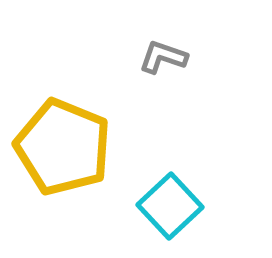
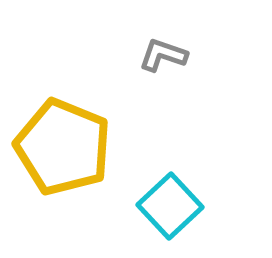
gray L-shape: moved 2 px up
